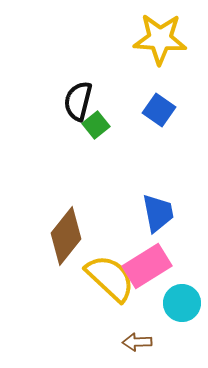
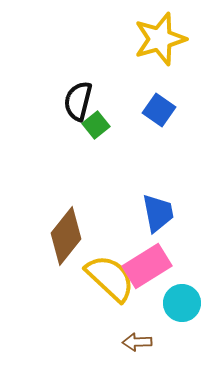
yellow star: rotated 20 degrees counterclockwise
